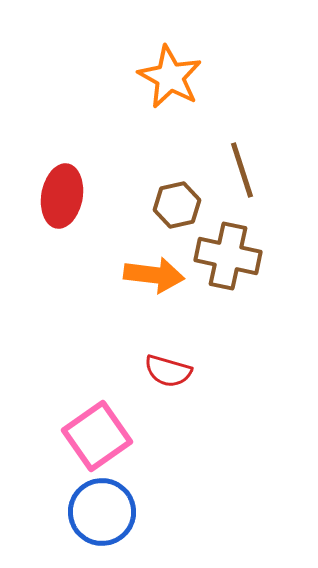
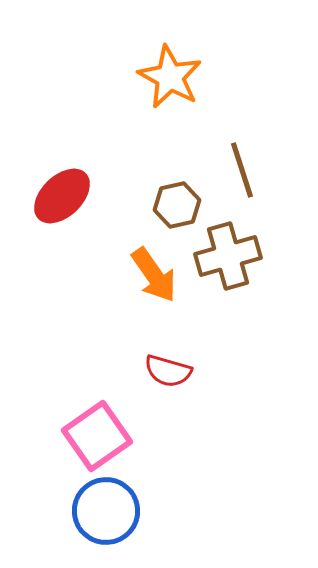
red ellipse: rotated 36 degrees clockwise
brown cross: rotated 28 degrees counterclockwise
orange arrow: rotated 48 degrees clockwise
blue circle: moved 4 px right, 1 px up
